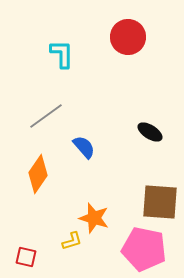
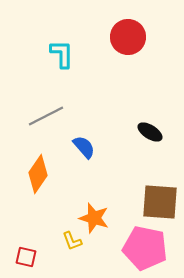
gray line: rotated 9 degrees clockwise
yellow L-shape: rotated 85 degrees clockwise
pink pentagon: moved 1 px right, 1 px up
